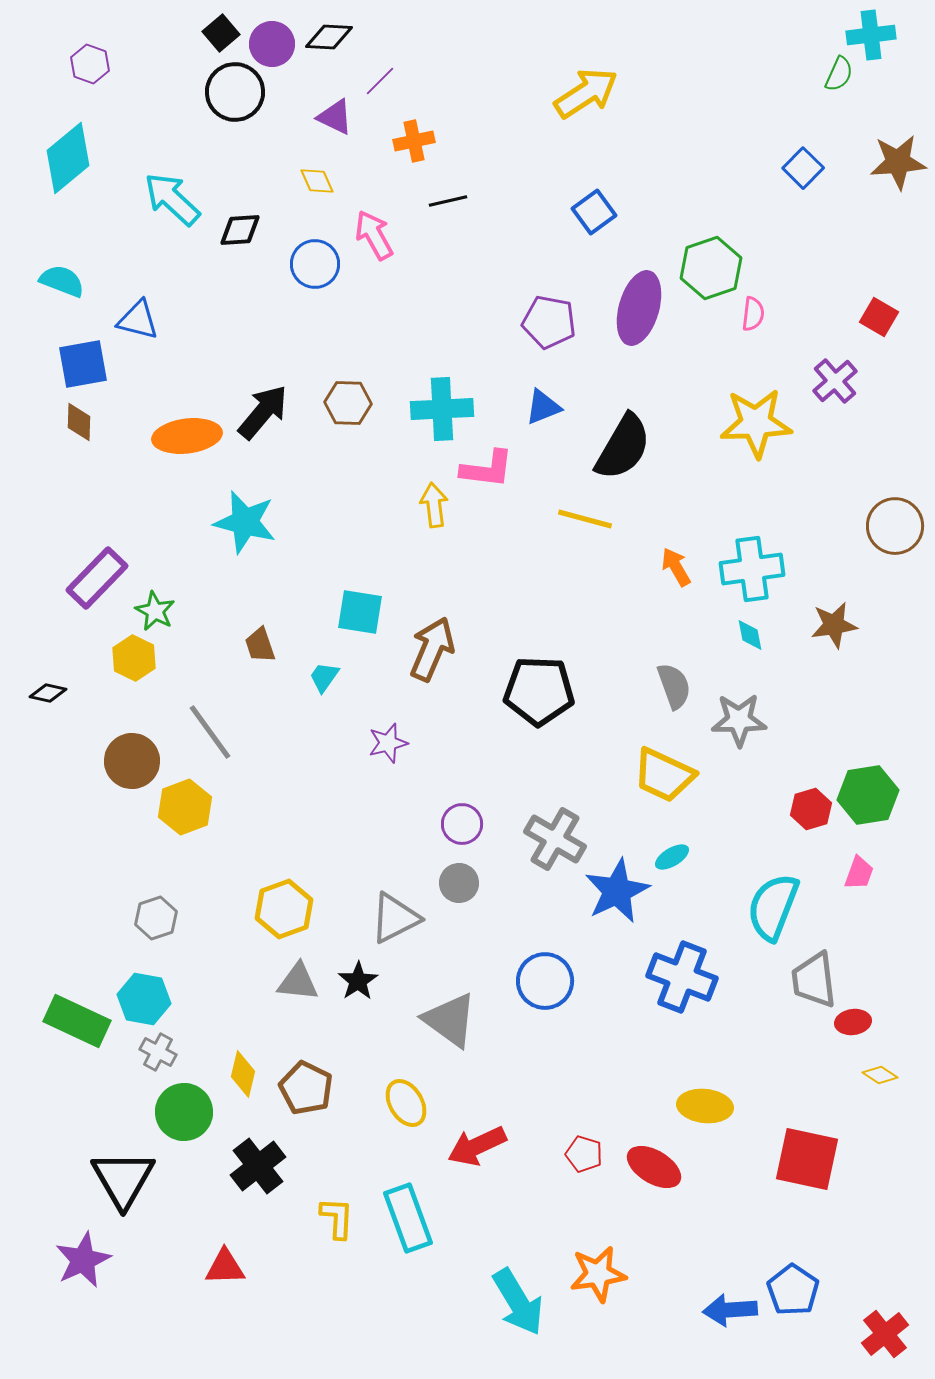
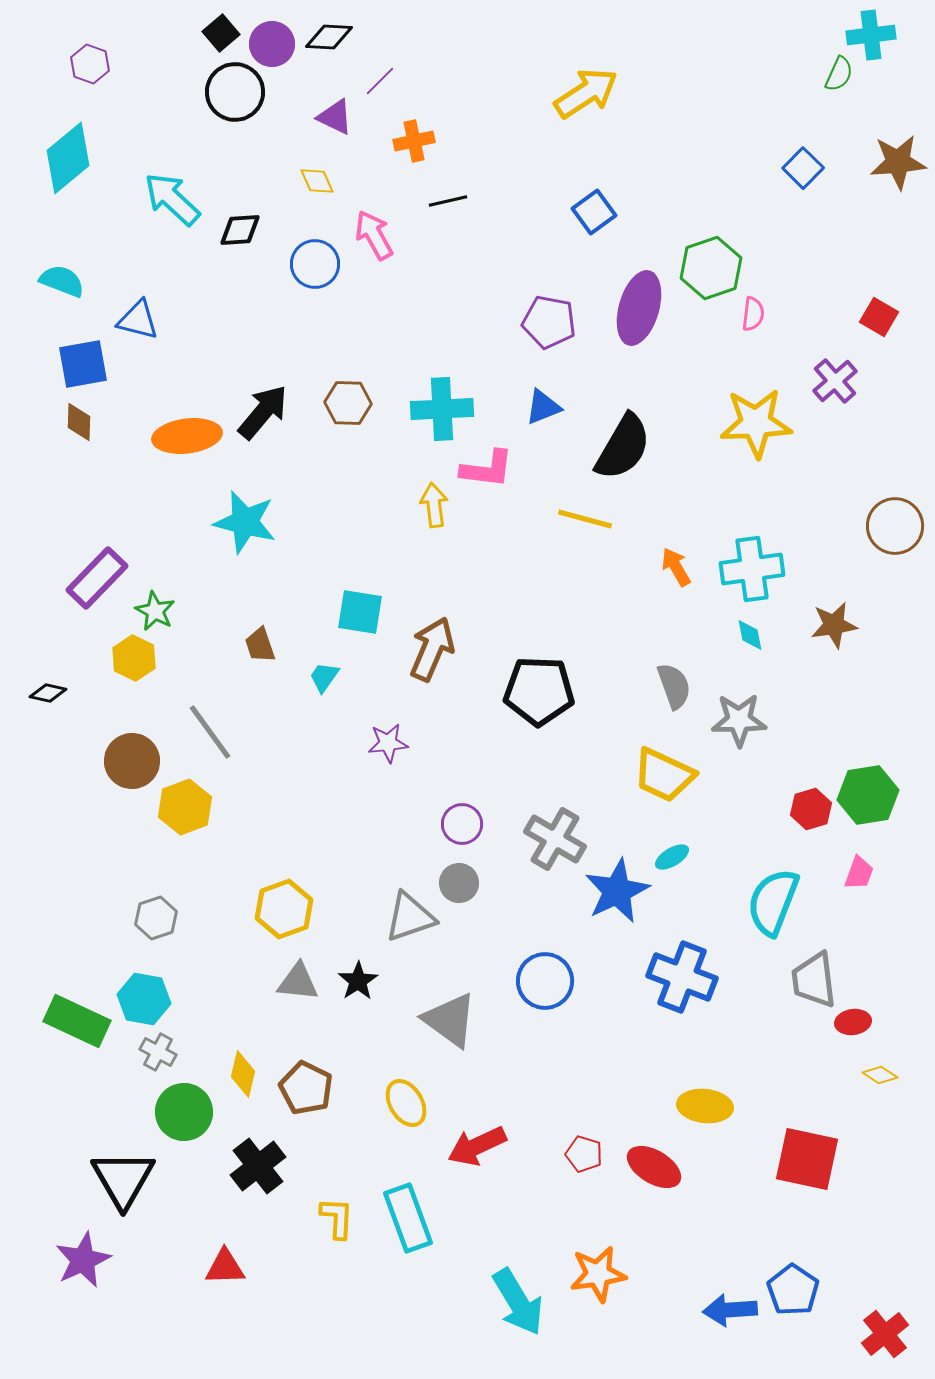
purple star at (388, 743): rotated 9 degrees clockwise
cyan semicircle at (773, 907): moved 5 px up
gray triangle at (395, 918): moved 15 px right, 1 px up; rotated 8 degrees clockwise
